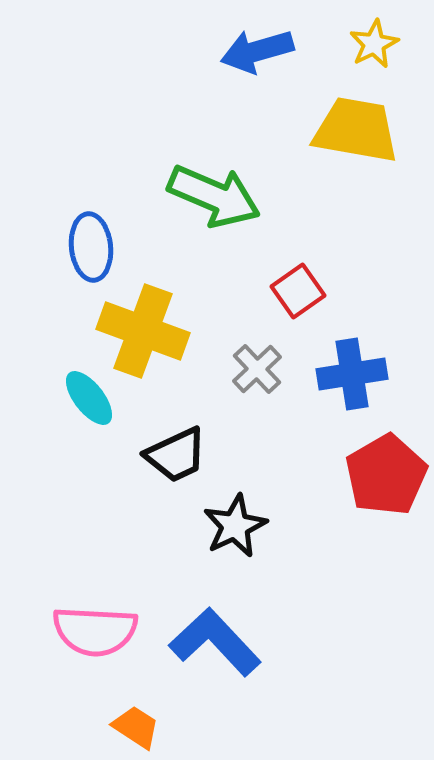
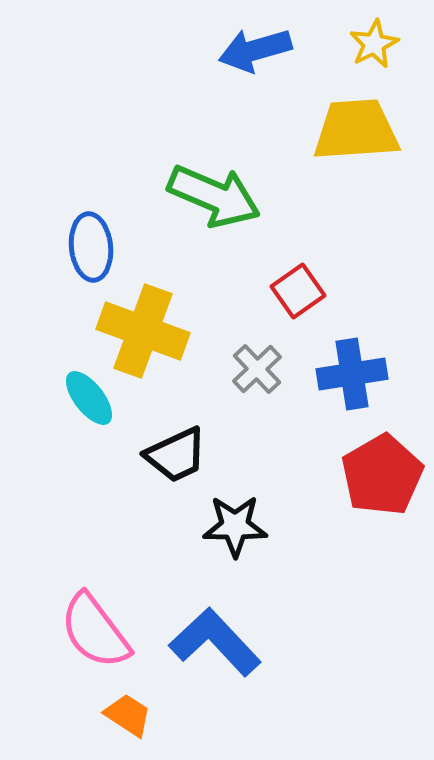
blue arrow: moved 2 px left, 1 px up
yellow trapezoid: rotated 14 degrees counterclockwise
red pentagon: moved 4 px left
black star: rotated 26 degrees clockwise
pink semicircle: rotated 50 degrees clockwise
orange trapezoid: moved 8 px left, 12 px up
